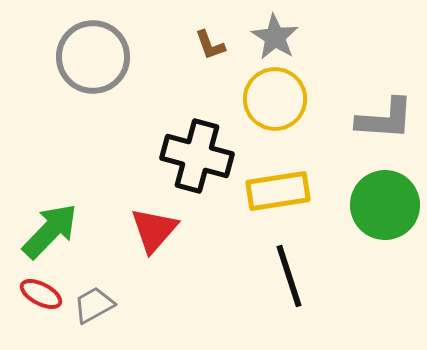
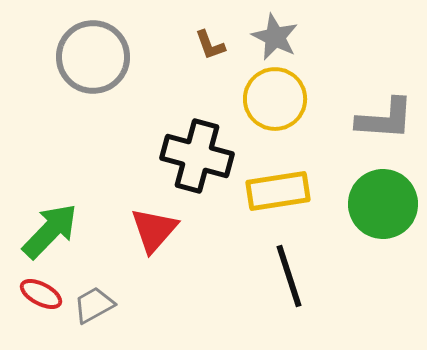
gray star: rotated 6 degrees counterclockwise
green circle: moved 2 px left, 1 px up
